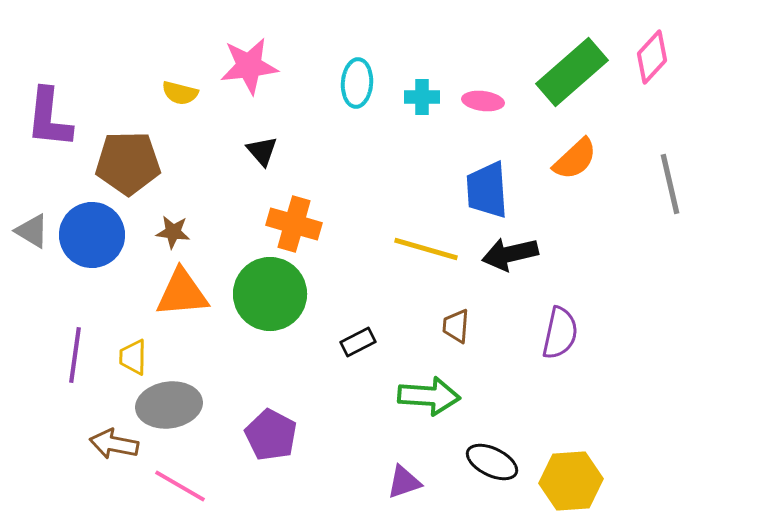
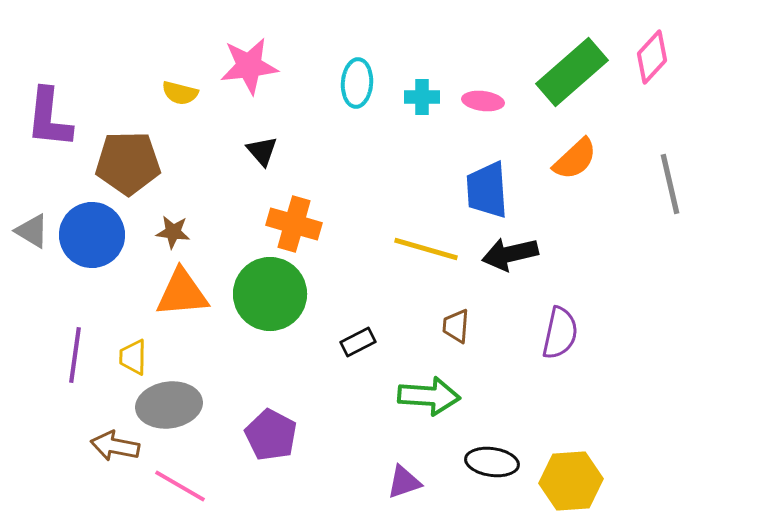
brown arrow: moved 1 px right, 2 px down
black ellipse: rotated 18 degrees counterclockwise
